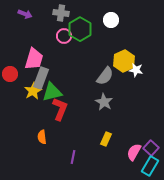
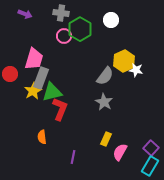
pink semicircle: moved 14 px left
